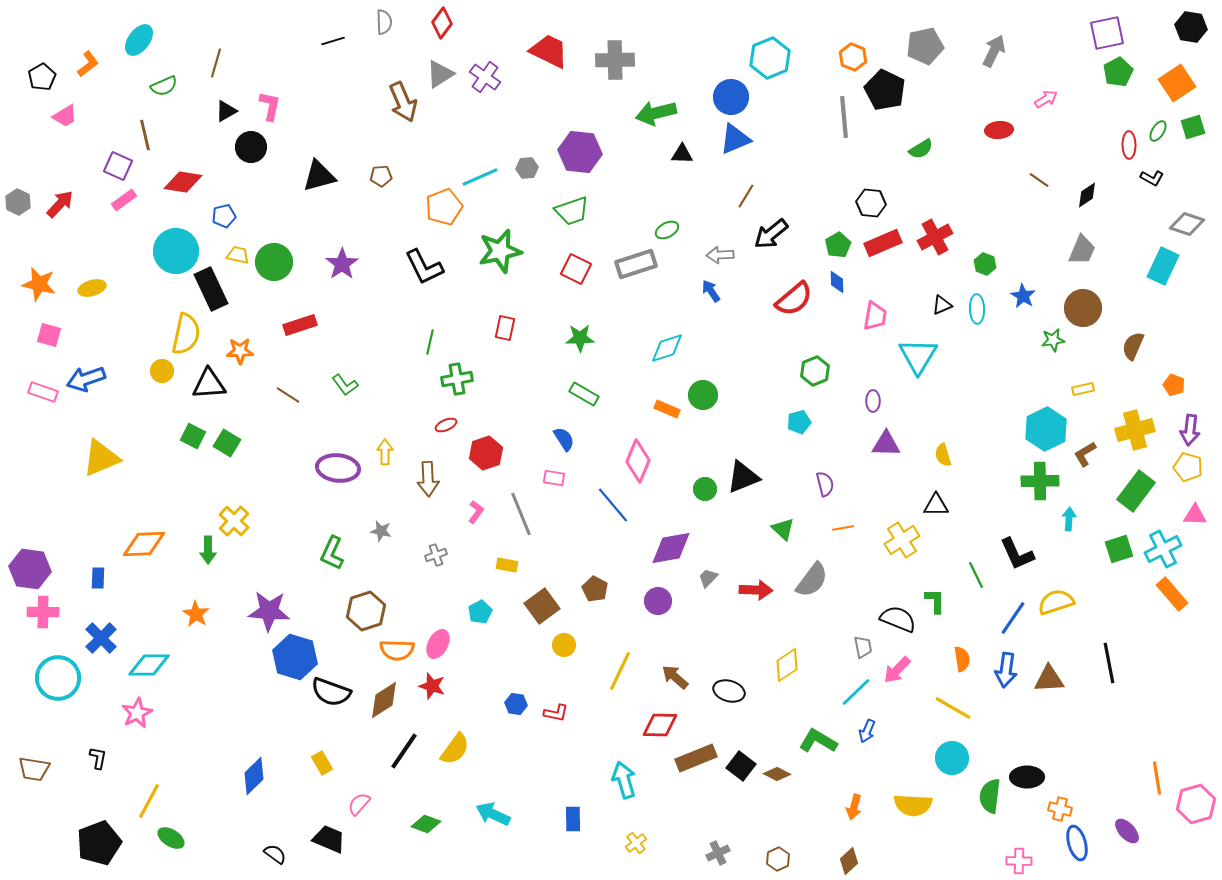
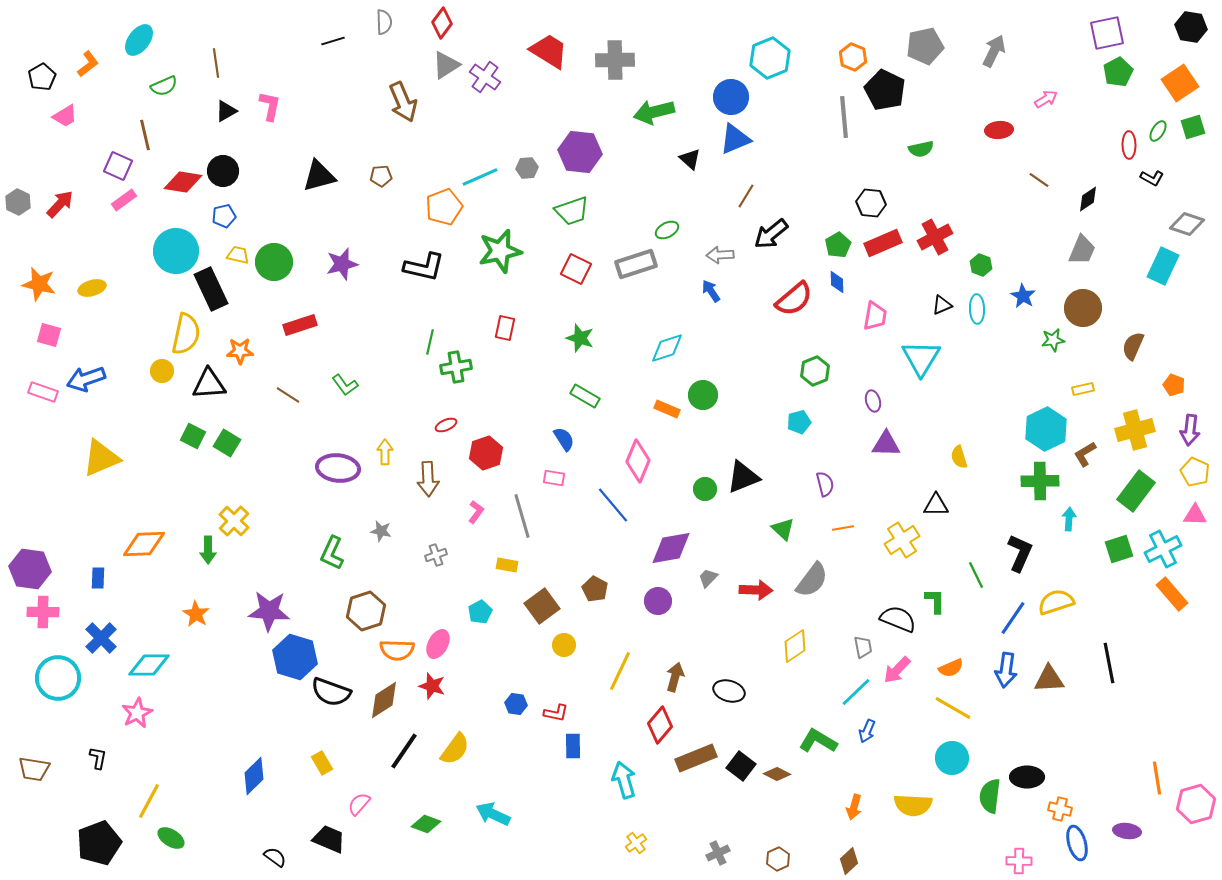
red trapezoid at (549, 51): rotated 6 degrees clockwise
brown line at (216, 63): rotated 24 degrees counterclockwise
gray triangle at (440, 74): moved 6 px right, 9 px up
orange square at (1177, 83): moved 3 px right
green arrow at (656, 113): moved 2 px left, 1 px up
black circle at (251, 147): moved 28 px left, 24 px down
green semicircle at (921, 149): rotated 20 degrees clockwise
black triangle at (682, 154): moved 8 px right, 5 px down; rotated 40 degrees clockwise
black diamond at (1087, 195): moved 1 px right, 4 px down
purple star at (342, 264): rotated 20 degrees clockwise
green hexagon at (985, 264): moved 4 px left, 1 px down
black L-shape at (424, 267): rotated 51 degrees counterclockwise
green star at (580, 338): rotated 20 degrees clockwise
cyan triangle at (918, 356): moved 3 px right, 2 px down
green cross at (457, 379): moved 1 px left, 12 px up
green rectangle at (584, 394): moved 1 px right, 2 px down
purple ellipse at (873, 401): rotated 15 degrees counterclockwise
yellow semicircle at (943, 455): moved 16 px right, 2 px down
yellow pentagon at (1188, 467): moved 7 px right, 5 px down; rotated 8 degrees clockwise
gray line at (521, 514): moved 1 px right, 2 px down; rotated 6 degrees clockwise
black L-shape at (1017, 554): moved 3 px right, 1 px up; rotated 132 degrees counterclockwise
orange semicircle at (962, 659): moved 11 px left, 9 px down; rotated 75 degrees clockwise
yellow diamond at (787, 665): moved 8 px right, 19 px up
brown arrow at (675, 677): rotated 64 degrees clockwise
red diamond at (660, 725): rotated 51 degrees counterclockwise
blue rectangle at (573, 819): moved 73 px up
purple ellipse at (1127, 831): rotated 40 degrees counterclockwise
black semicircle at (275, 854): moved 3 px down
